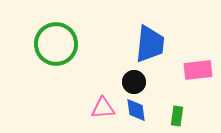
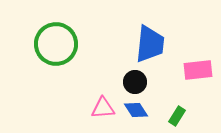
black circle: moved 1 px right
blue diamond: rotated 25 degrees counterclockwise
green rectangle: rotated 24 degrees clockwise
